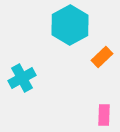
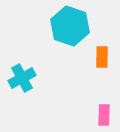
cyan hexagon: moved 1 px down; rotated 12 degrees counterclockwise
orange rectangle: rotated 45 degrees counterclockwise
